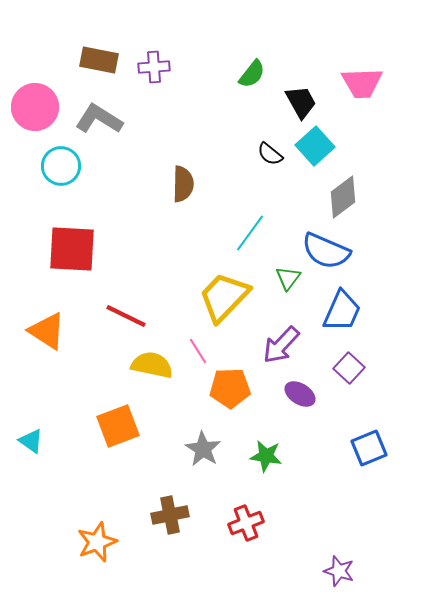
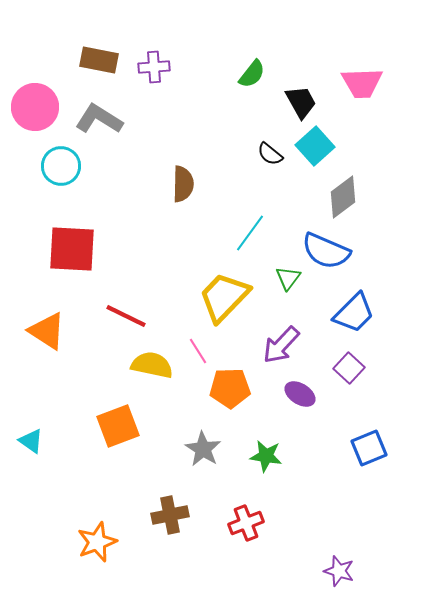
blue trapezoid: moved 12 px right, 2 px down; rotated 21 degrees clockwise
